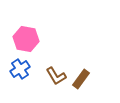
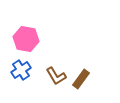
blue cross: moved 1 px right, 1 px down
